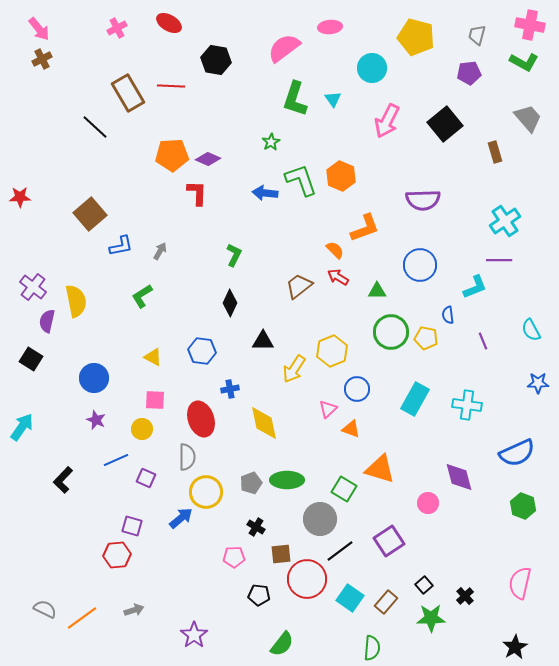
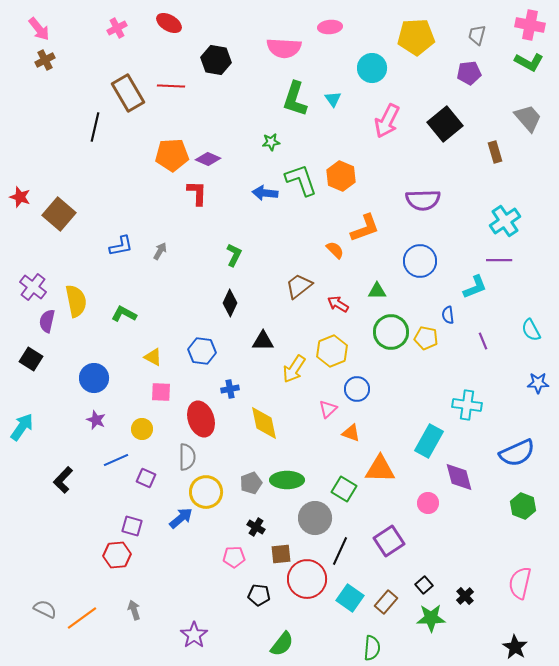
yellow pentagon at (416, 37): rotated 18 degrees counterclockwise
pink semicircle at (284, 48): rotated 140 degrees counterclockwise
brown cross at (42, 59): moved 3 px right, 1 px down
green L-shape at (524, 62): moved 5 px right
black line at (95, 127): rotated 60 degrees clockwise
green star at (271, 142): rotated 24 degrees clockwise
red star at (20, 197): rotated 20 degrees clockwise
brown square at (90, 214): moved 31 px left; rotated 8 degrees counterclockwise
blue circle at (420, 265): moved 4 px up
red arrow at (338, 277): moved 27 px down
green L-shape at (142, 296): moved 18 px left, 18 px down; rotated 60 degrees clockwise
cyan rectangle at (415, 399): moved 14 px right, 42 px down
pink square at (155, 400): moved 6 px right, 8 px up
orange triangle at (351, 429): moved 4 px down
orange triangle at (380, 469): rotated 16 degrees counterclockwise
gray circle at (320, 519): moved 5 px left, 1 px up
black line at (340, 551): rotated 28 degrees counterclockwise
gray arrow at (134, 610): rotated 90 degrees counterclockwise
black star at (515, 647): rotated 10 degrees counterclockwise
